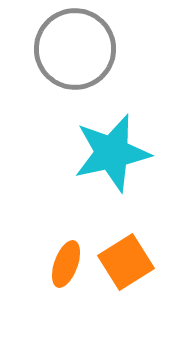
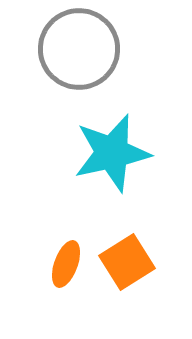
gray circle: moved 4 px right
orange square: moved 1 px right
